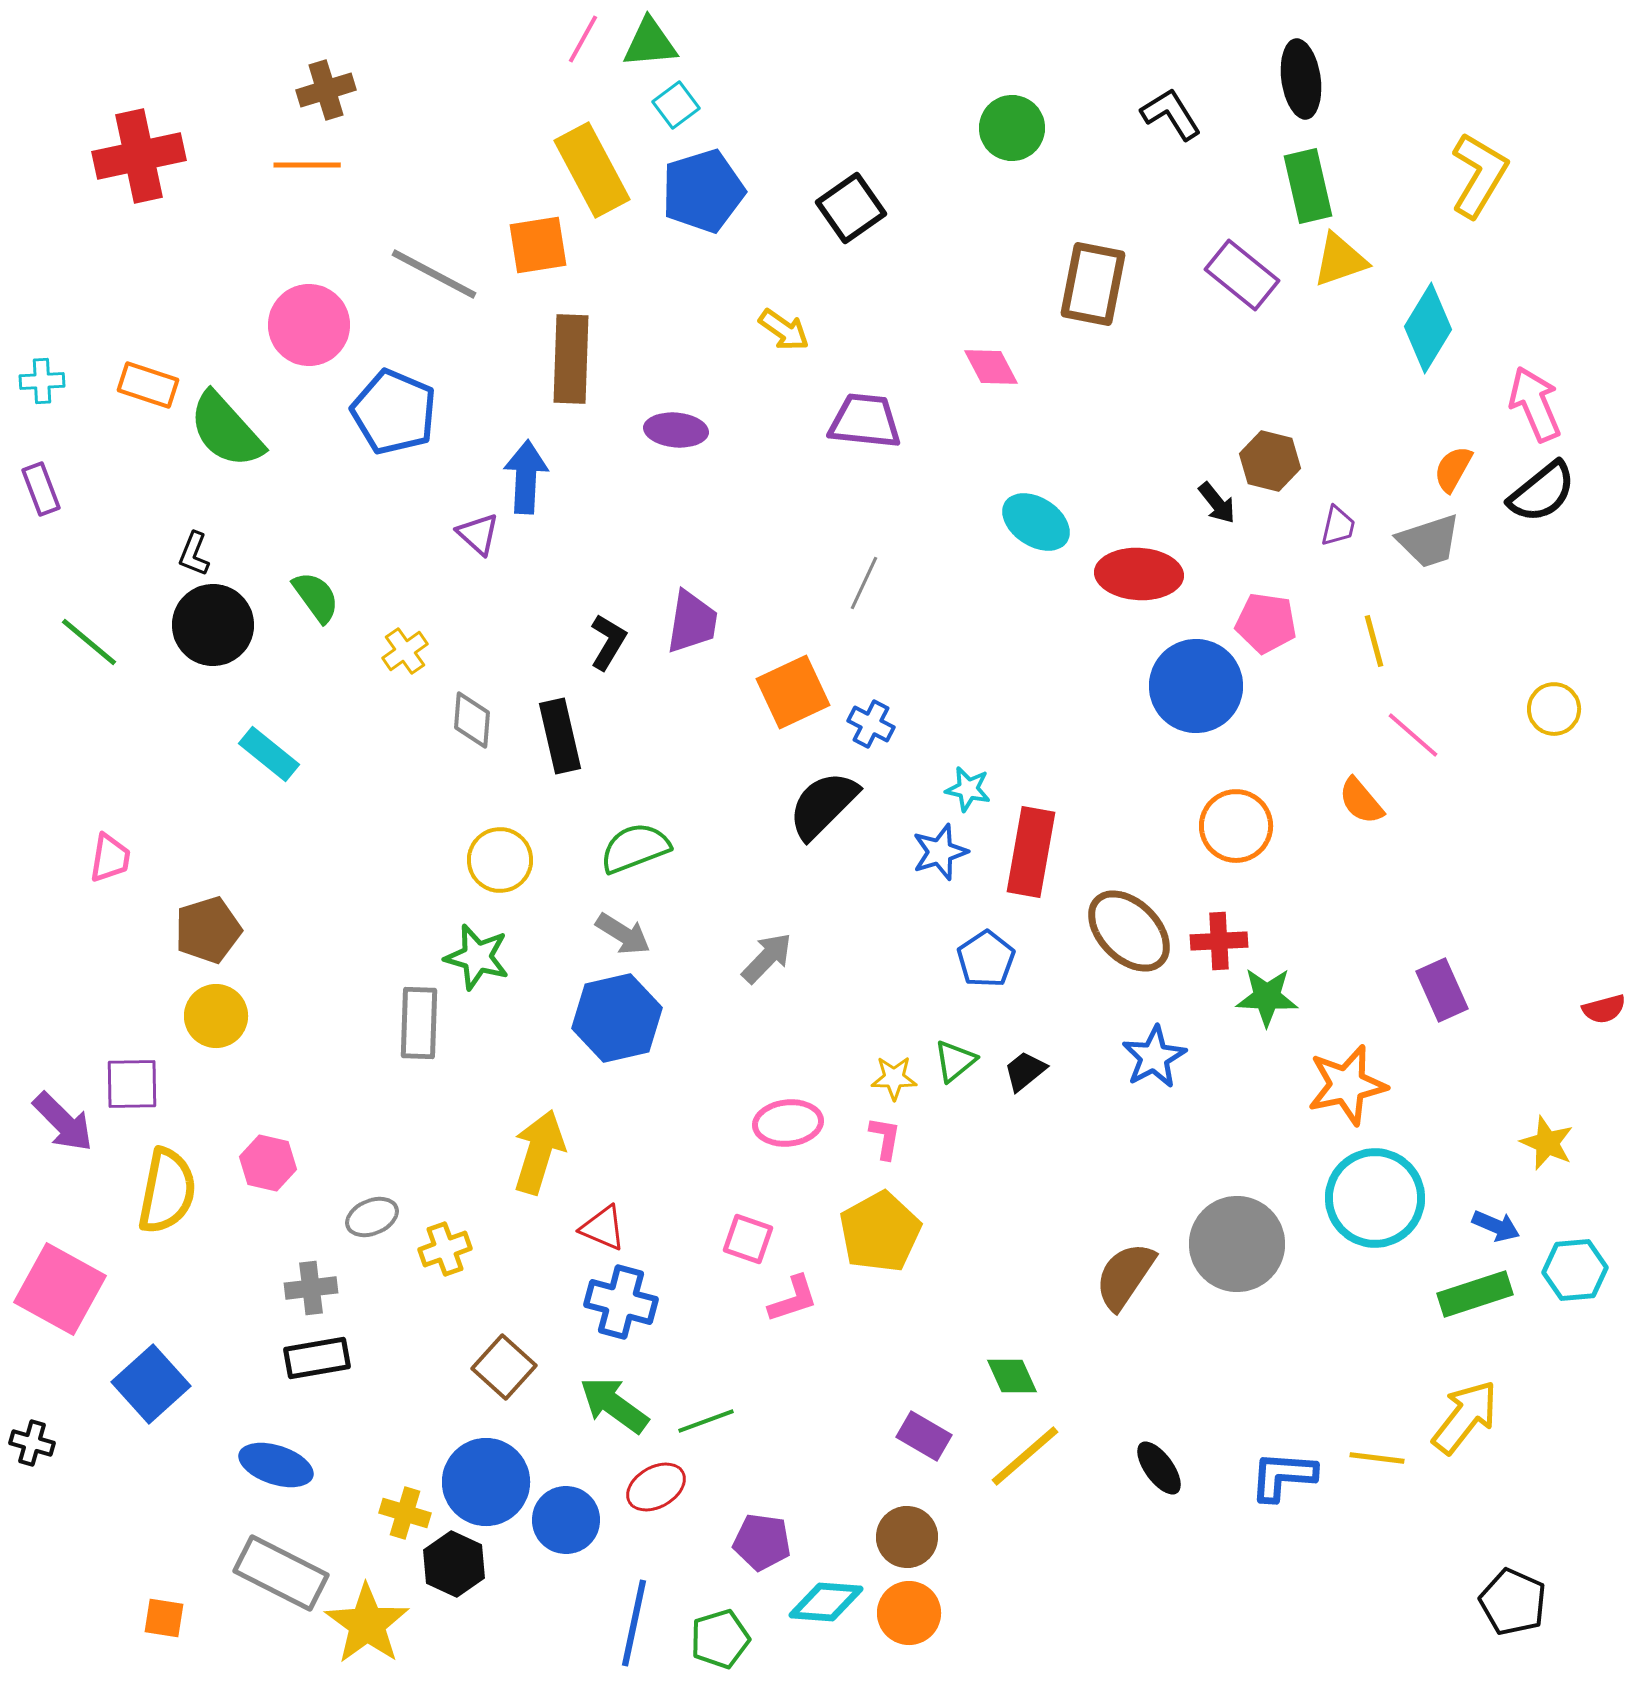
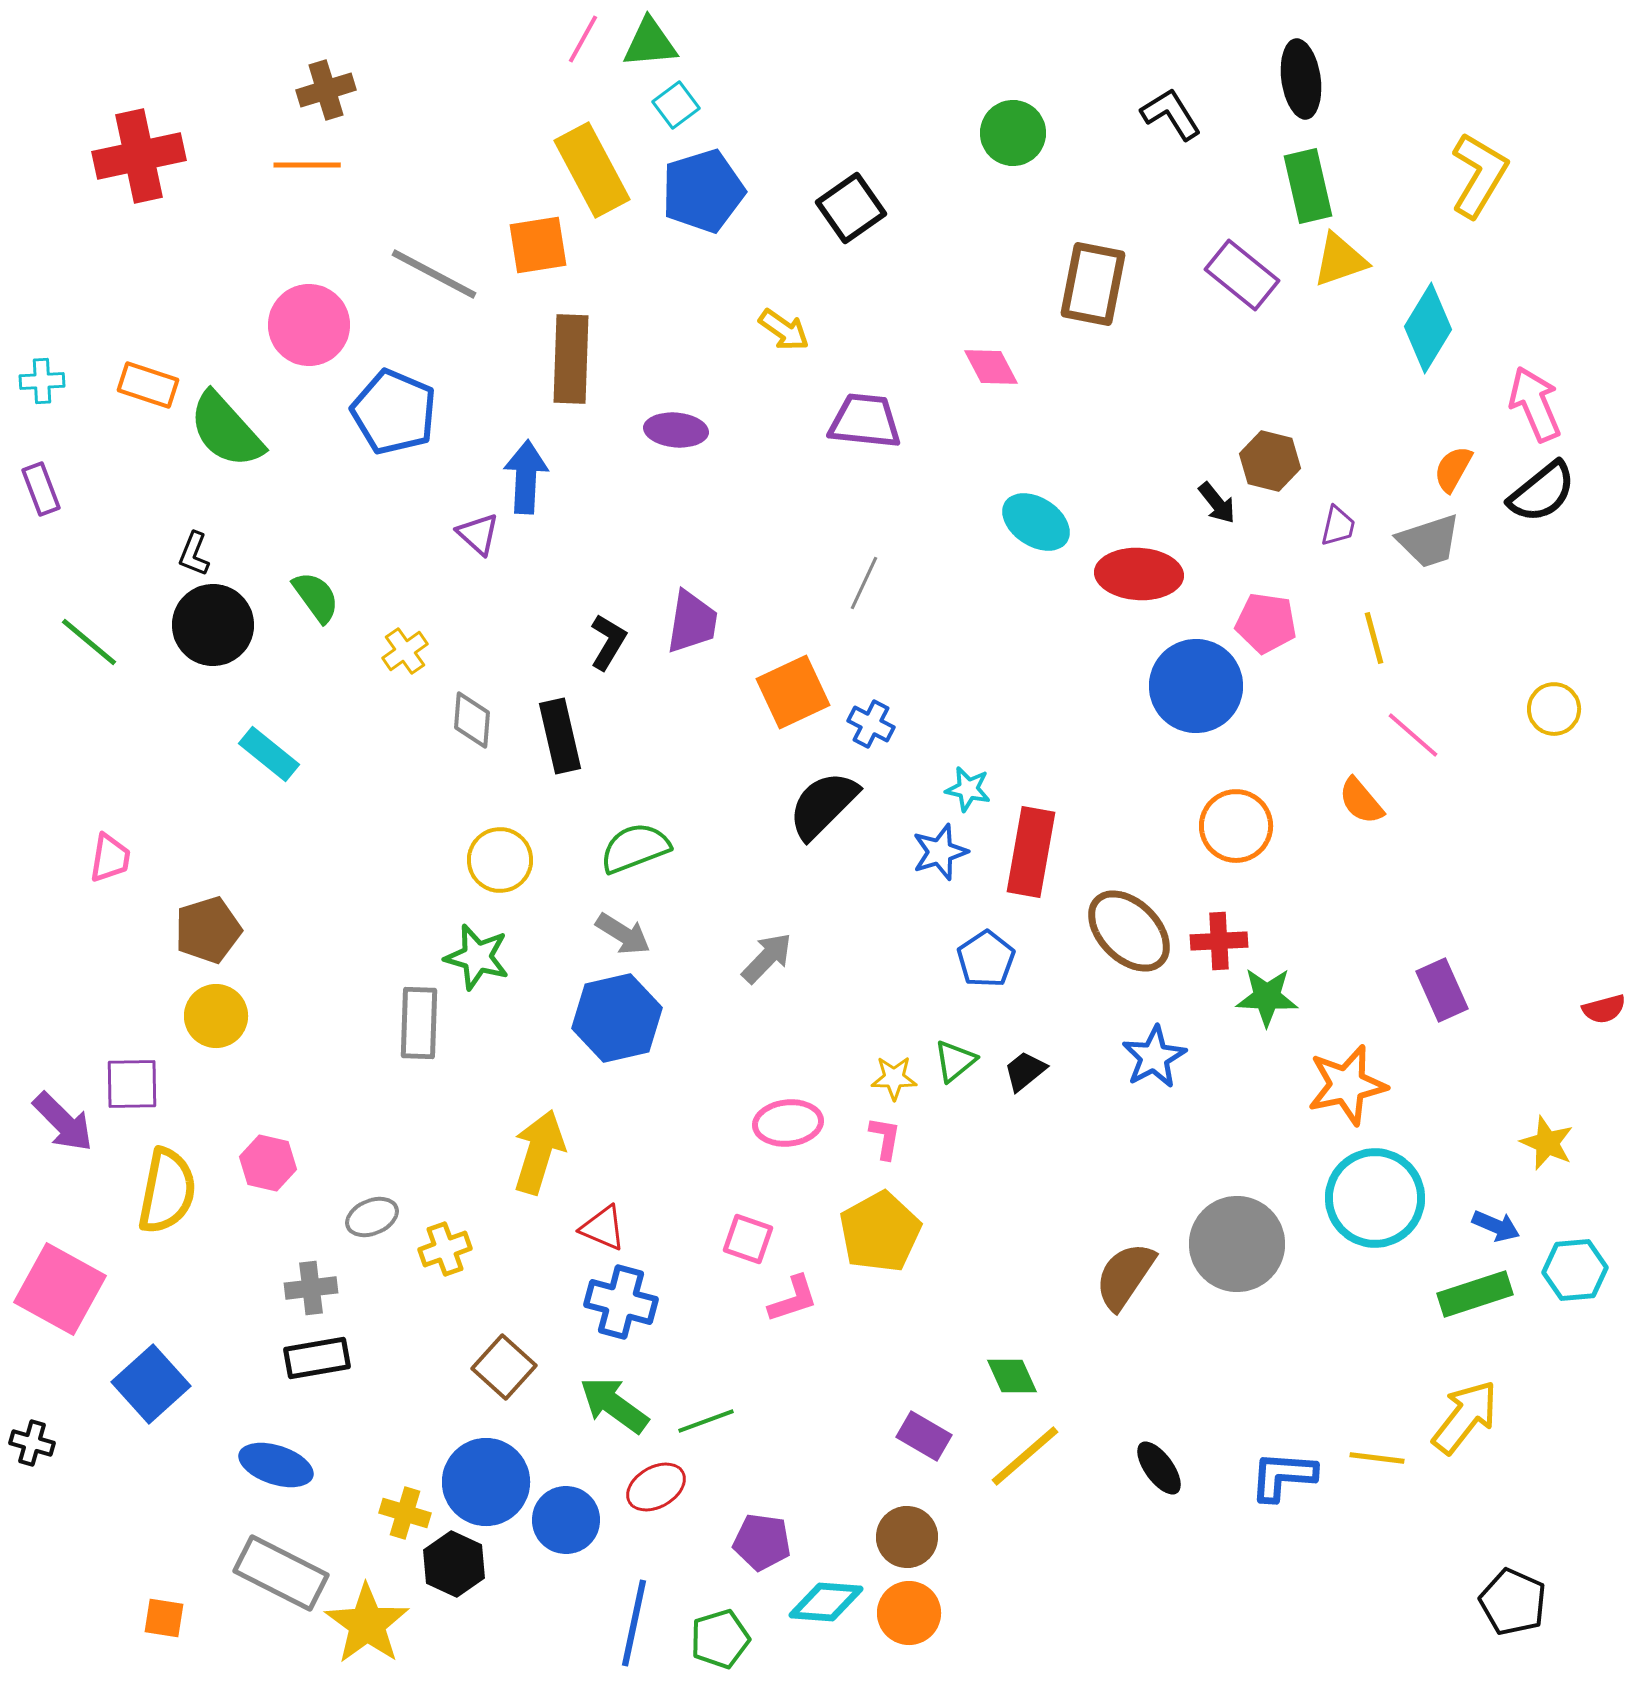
green circle at (1012, 128): moved 1 px right, 5 px down
yellow line at (1374, 641): moved 3 px up
